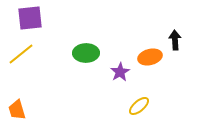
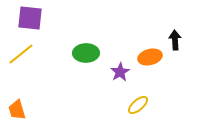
purple square: rotated 12 degrees clockwise
yellow ellipse: moved 1 px left, 1 px up
